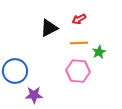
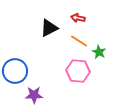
red arrow: moved 1 px left, 1 px up; rotated 40 degrees clockwise
orange line: moved 2 px up; rotated 36 degrees clockwise
green star: rotated 16 degrees counterclockwise
